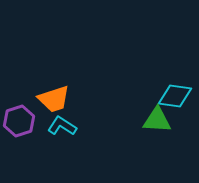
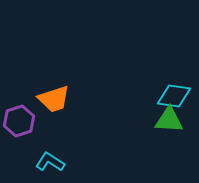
cyan diamond: moved 1 px left
green triangle: moved 12 px right
cyan L-shape: moved 12 px left, 36 px down
